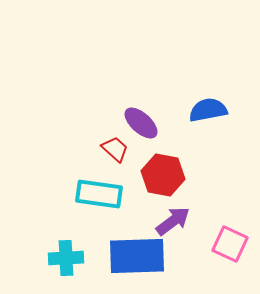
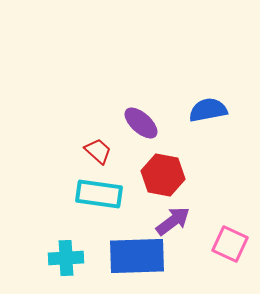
red trapezoid: moved 17 px left, 2 px down
